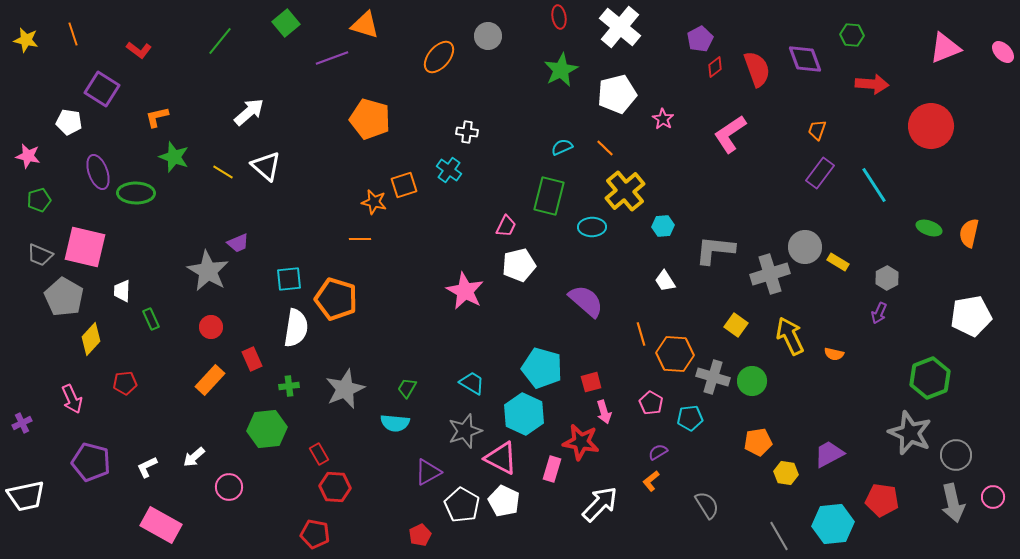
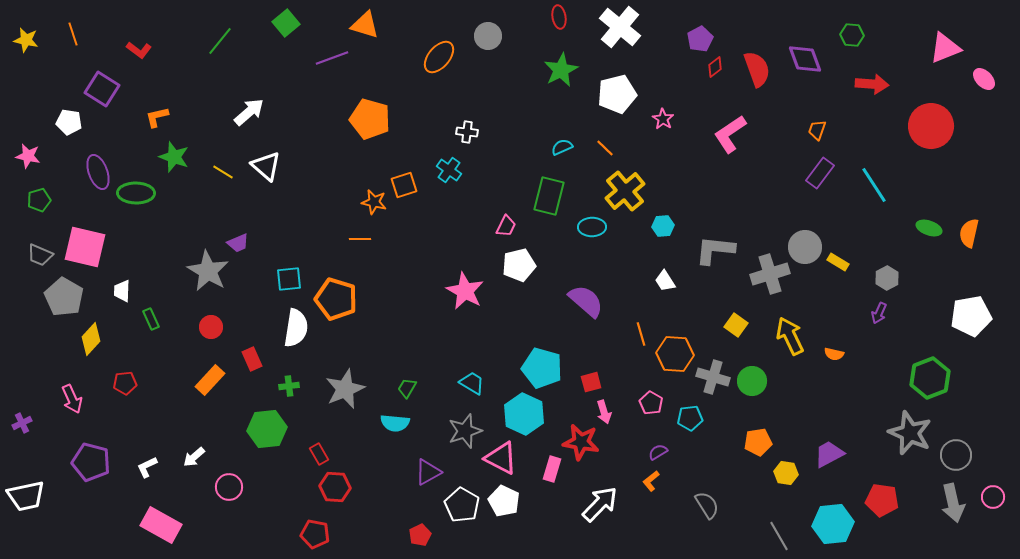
pink ellipse at (1003, 52): moved 19 px left, 27 px down
